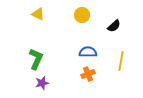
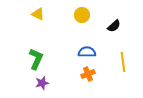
blue semicircle: moved 1 px left
yellow line: moved 2 px right, 1 px down; rotated 18 degrees counterclockwise
